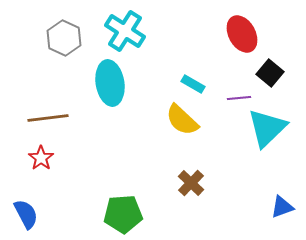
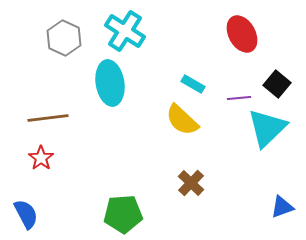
black square: moved 7 px right, 11 px down
